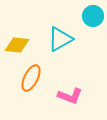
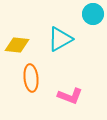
cyan circle: moved 2 px up
orange ellipse: rotated 32 degrees counterclockwise
